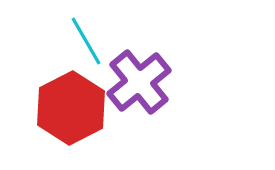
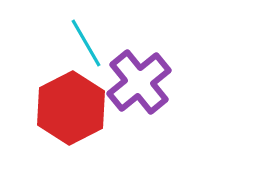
cyan line: moved 2 px down
